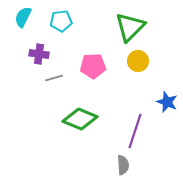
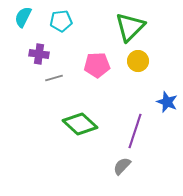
pink pentagon: moved 4 px right, 1 px up
green diamond: moved 5 px down; rotated 20 degrees clockwise
gray semicircle: moved 1 px left, 1 px down; rotated 132 degrees counterclockwise
